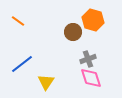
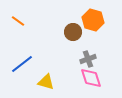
yellow triangle: rotated 48 degrees counterclockwise
